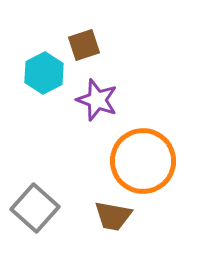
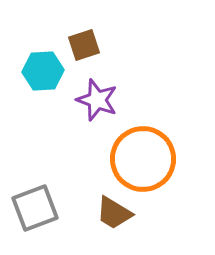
cyan hexagon: moved 1 px left, 2 px up; rotated 24 degrees clockwise
orange circle: moved 2 px up
gray square: rotated 27 degrees clockwise
brown trapezoid: moved 1 px right, 3 px up; rotated 21 degrees clockwise
